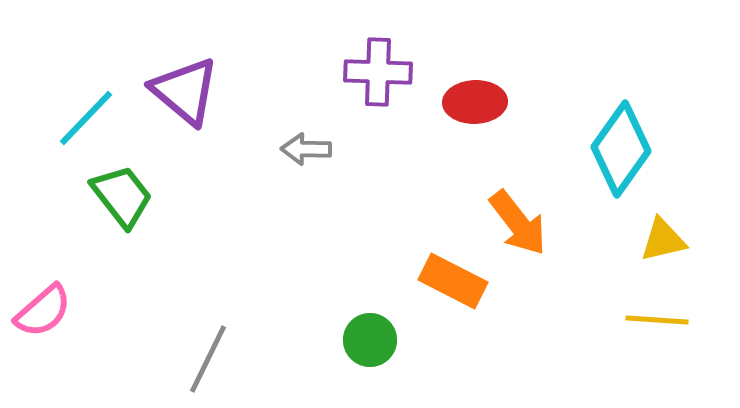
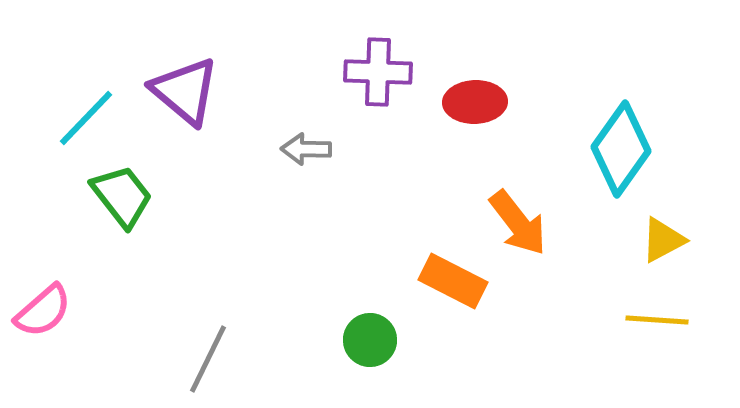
yellow triangle: rotated 15 degrees counterclockwise
